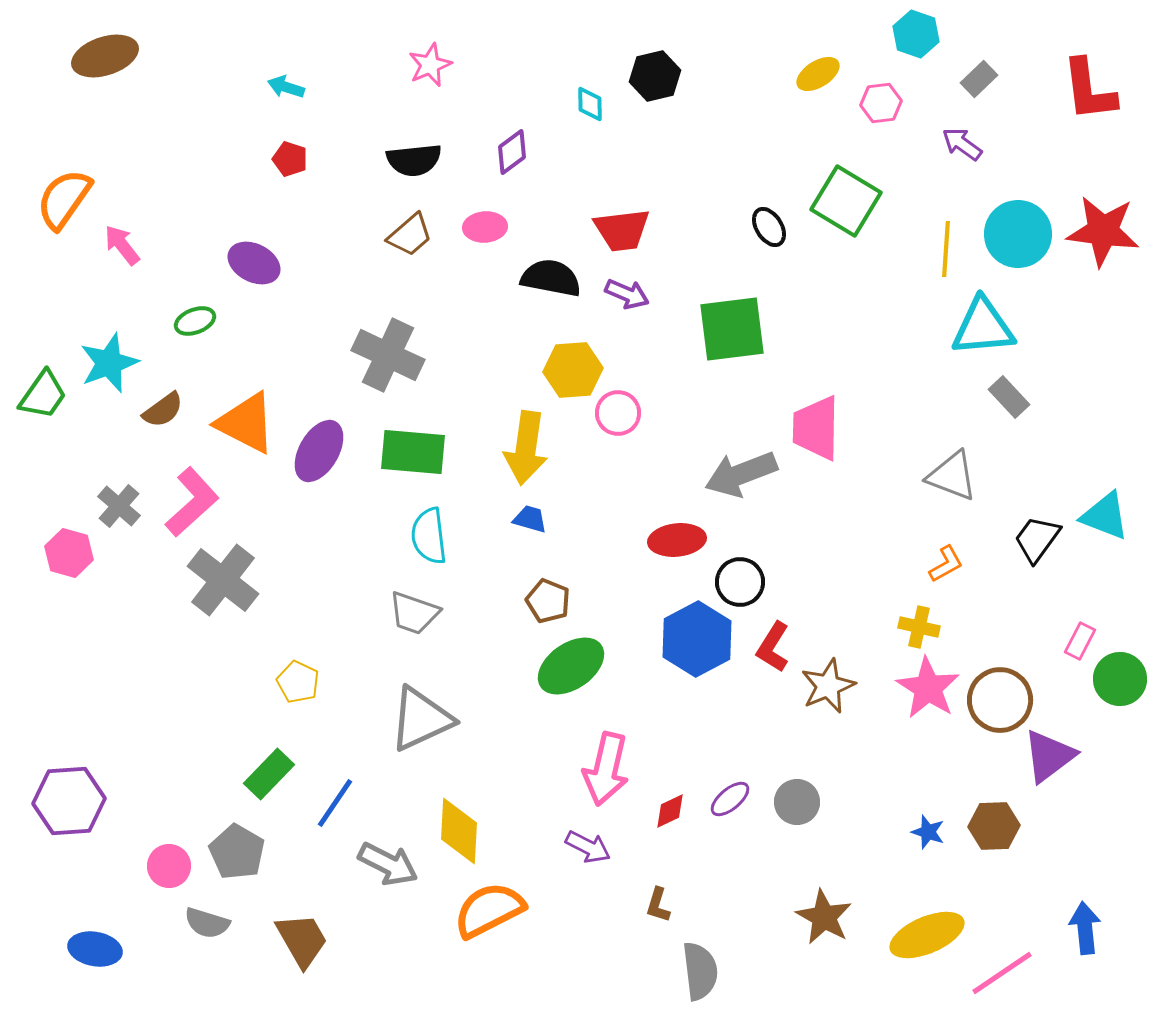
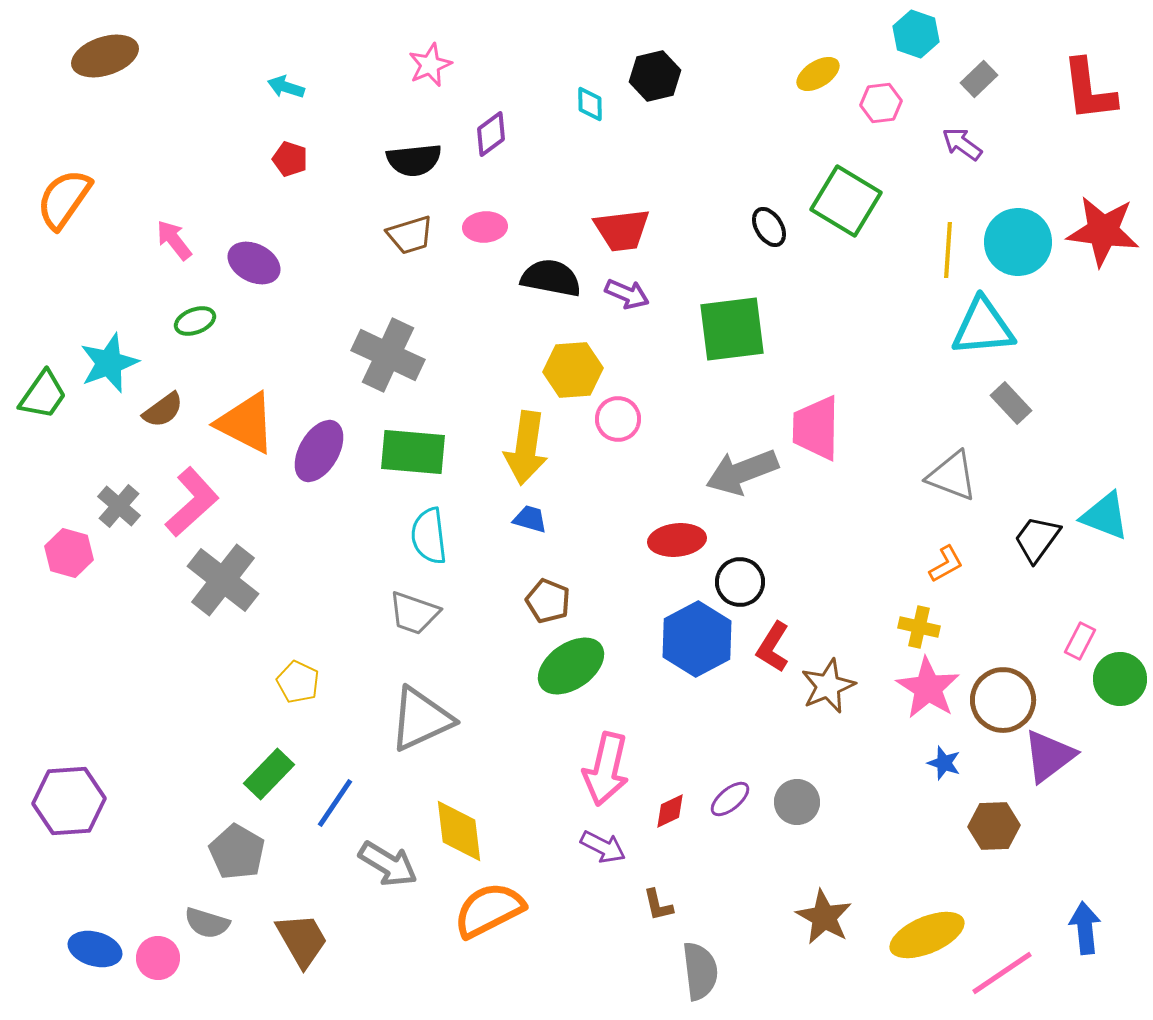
purple diamond at (512, 152): moved 21 px left, 18 px up
cyan circle at (1018, 234): moved 8 px down
brown trapezoid at (410, 235): rotated 24 degrees clockwise
pink arrow at (122, 245): moved 52 px right, 5 px up
yellow line at (946, 249): moved 2 px right, 1 px down
gray rectangle at (1009, 397): moved 2 px right, 6 px down
pink circle at (618, 413): moved 6 px down
gray arrow at (741, 474): moved 1 px right, 2 px up
brown circle at (1000, 700): moved 3 px right
yellow diamond at (459, 831): rotated 10 degrees counterclockwise
blue star at (928, 832): moved 16 px right, 69 px up
purple arrow at (588, 847): moved 15 px right
gray arrow at (388, 864): rotated 4 degrees clockwise
pink circle at (169, 866): moved 11 px left, 92 px down
brown L-shape at (658, 905): rotated 30 degrees counterclockwise
blue ellipse at (95, 949): rotated 6 degrees clockwise
